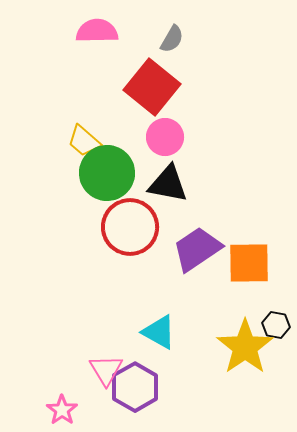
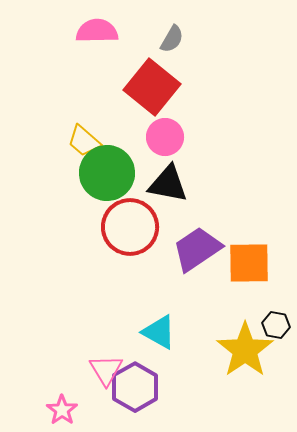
yellow star: moved 3 px down
